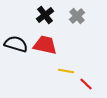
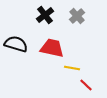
red trapezoid: moved 7 px right, 3 px down
yellow line: moved 6 px right, 3 px up
red line: moved 1 px down
